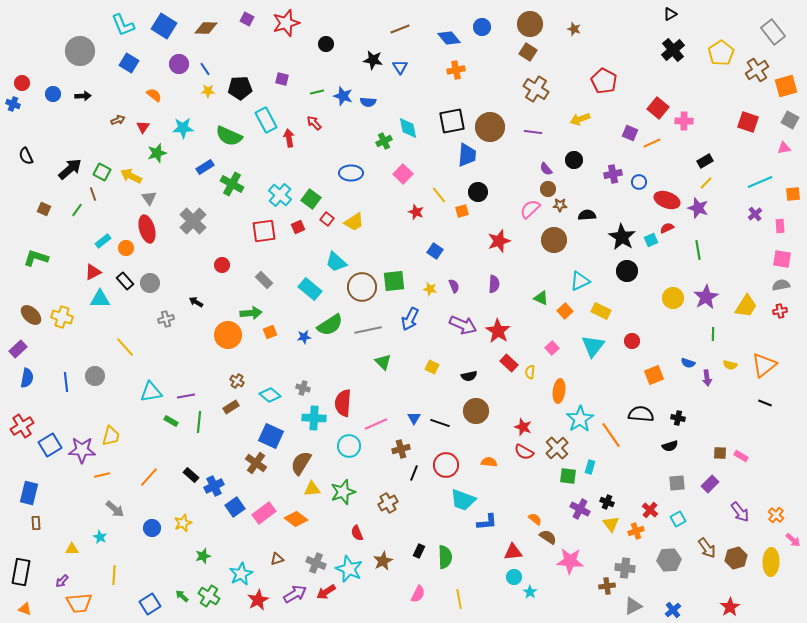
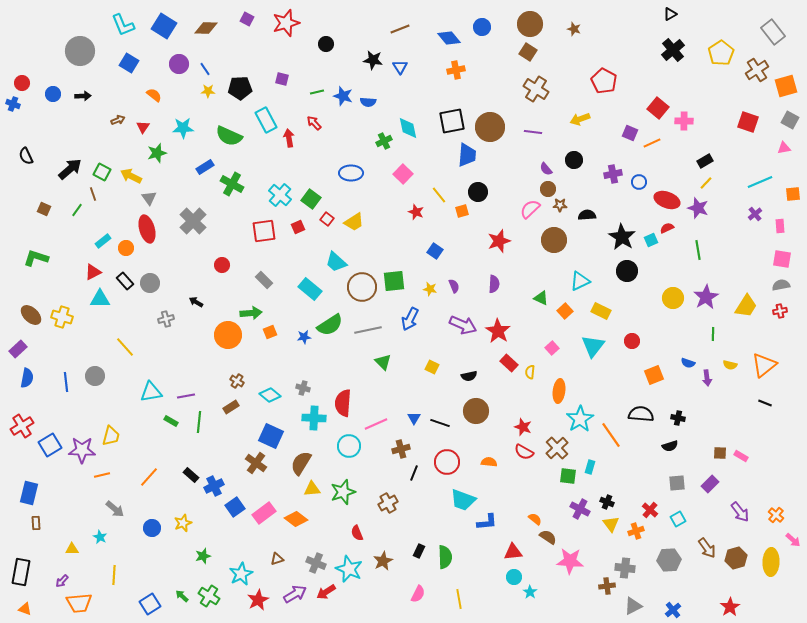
red circle at (446, 465): moved 1 px right, 3 px up
